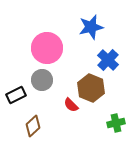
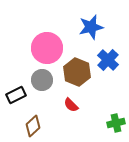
brown hexagon: moved 14 px left, 16 px up
